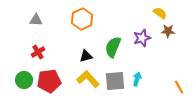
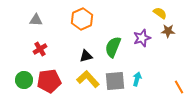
red cross: moved 2 px right, 3 px up
